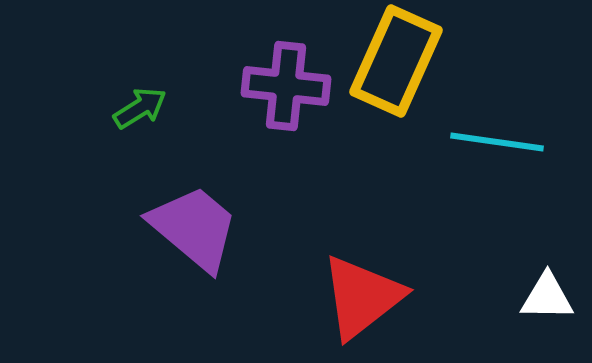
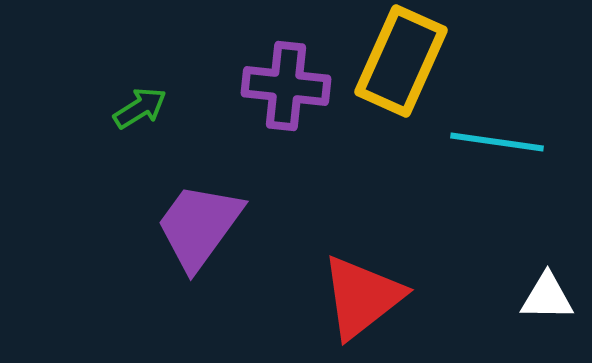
yellow rectangle: moved 5 px right
purple trapezoid: moved 5 px right, 2 px up; rotated 94 degrees counterclockwise
